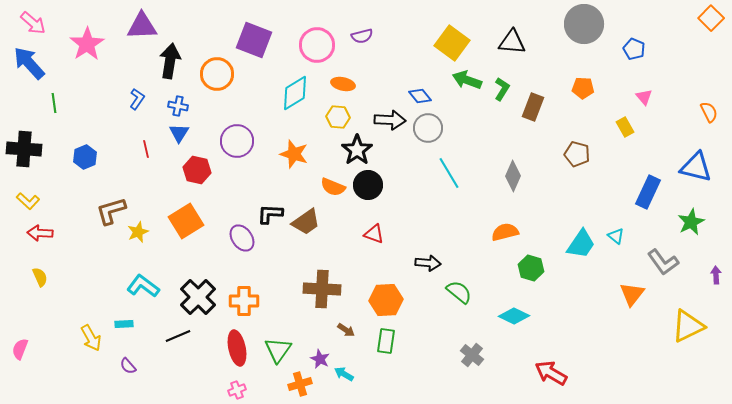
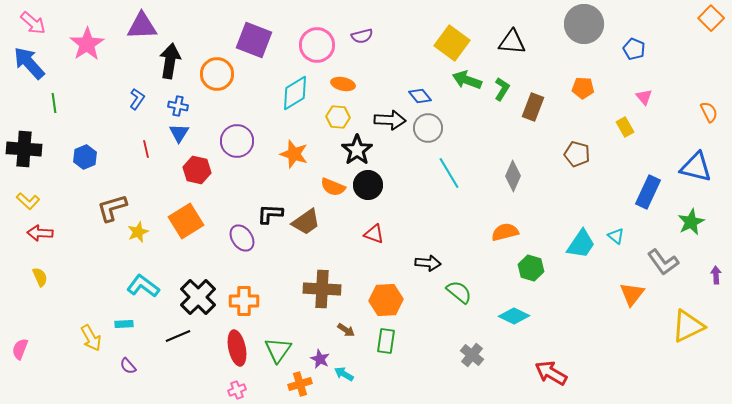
brown L-shape at (111, 211): moved 1 px right, 3 px up
